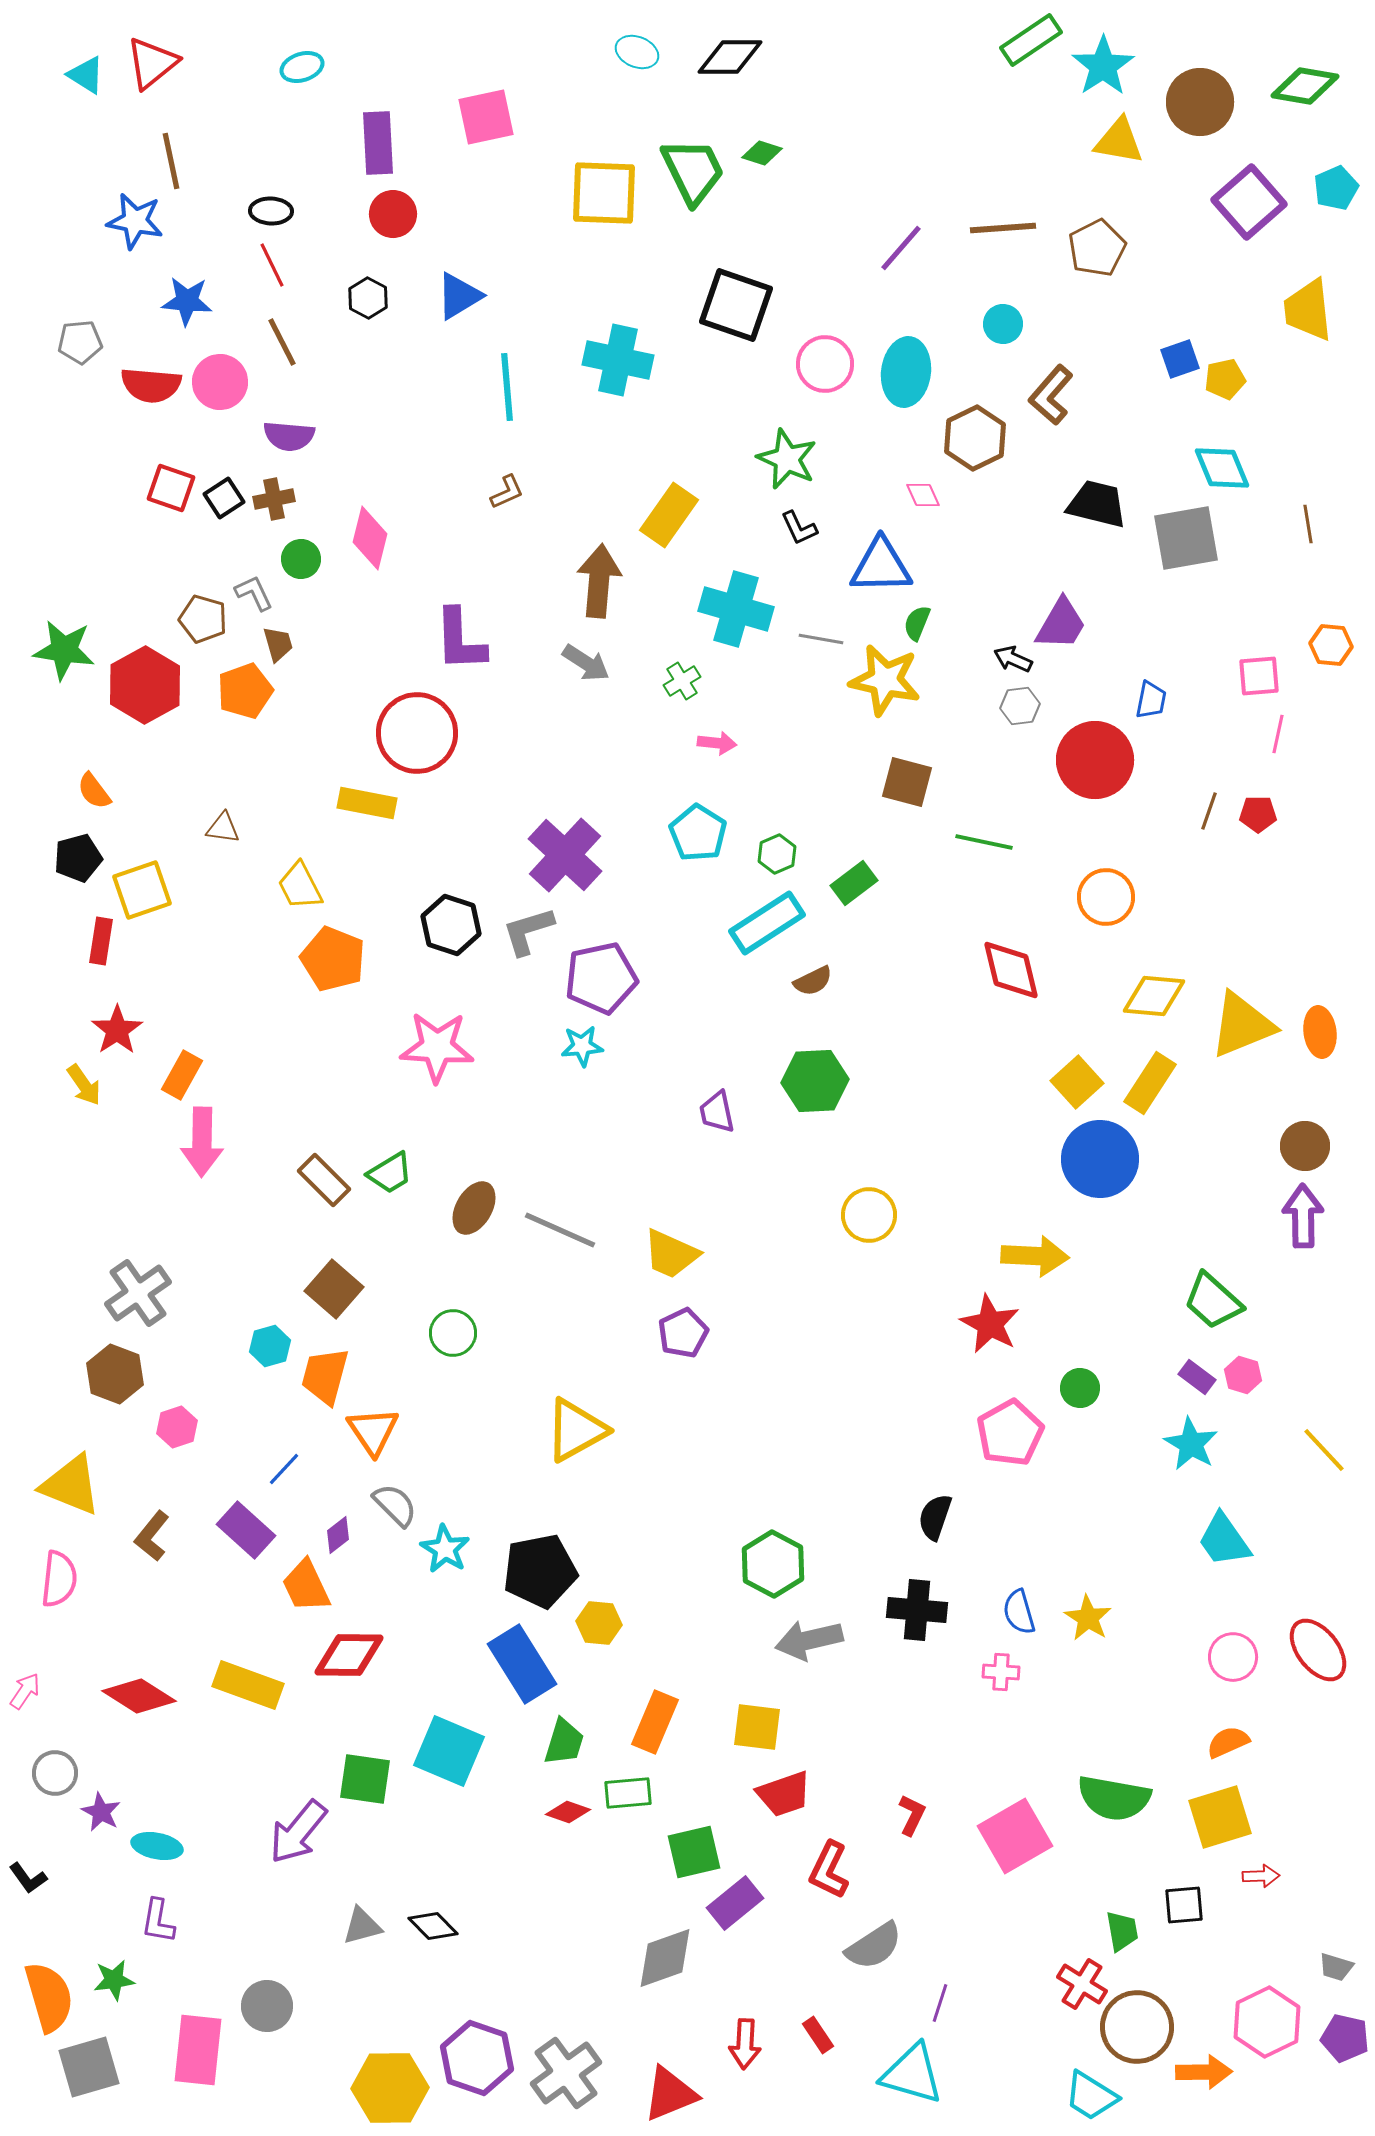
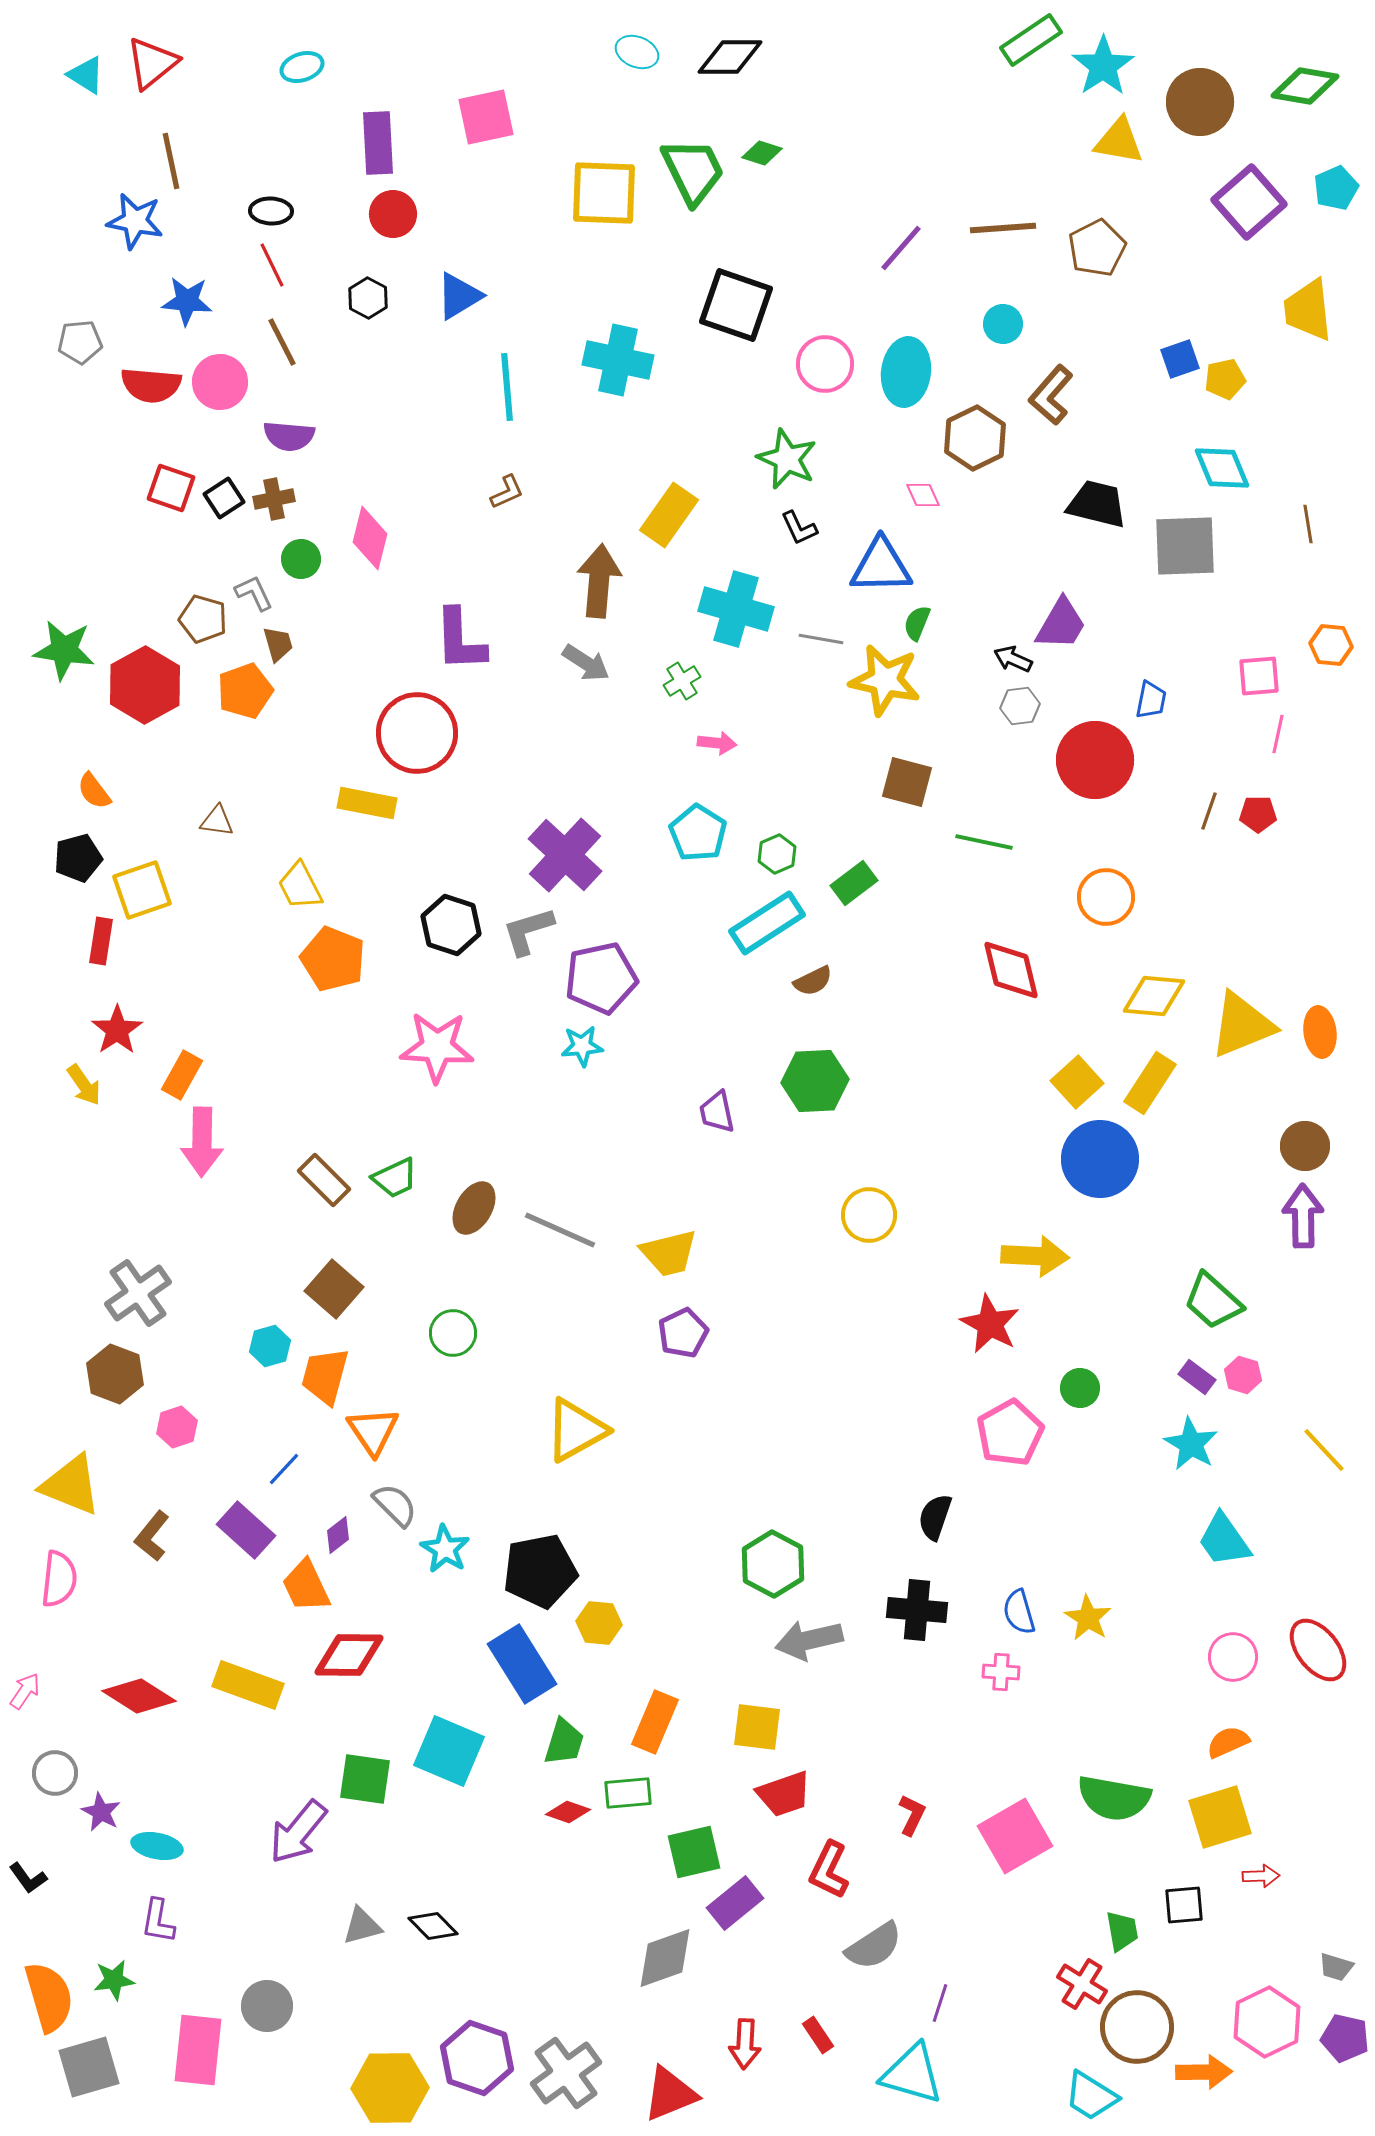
gray square at (1186, 538): moved 1 px left, 8 px down; rotated 8 degrees clockwise
brown triangle at (223, 828): moved 6 px left, 7 px up
green trapezoid at (390, 1173): moved 5 px right, 5 px down; rotated 6 degrees clockwise
yellow trapezoid at (671, 1254): moved 2 px left, 1 px up; rotated 38 degrees counterclockwise
